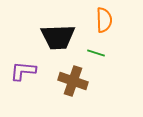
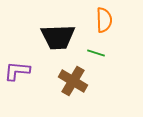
purple L-shape: moved 6 px left
brown cross: rotated 12 degrees clockwise
